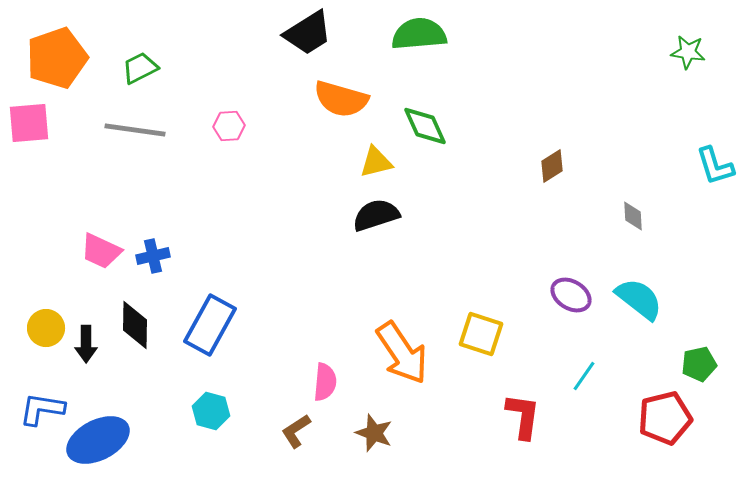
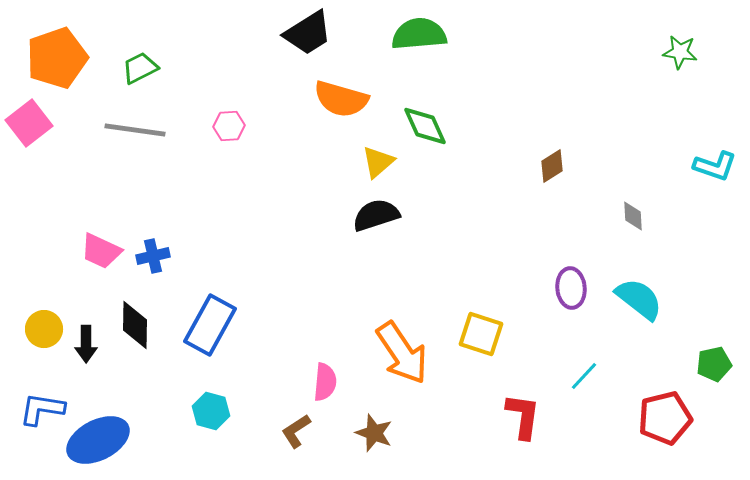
green star: moved 8 px left
pink square: rotated 33 degrees counterclockwise
yellow triangle: moved 2 px right; rotated 27 degrees counterclockwise
cyan L-shape: rotated 54 degrees counterclockwise
purple ellipse: moved 7 px up; rotated 54 degrees clockwise
yellow circle: moved 2 px left, 1 px down
green pentagon: moved 15 px right
cyan line: rotated 8 degrees clockwise
